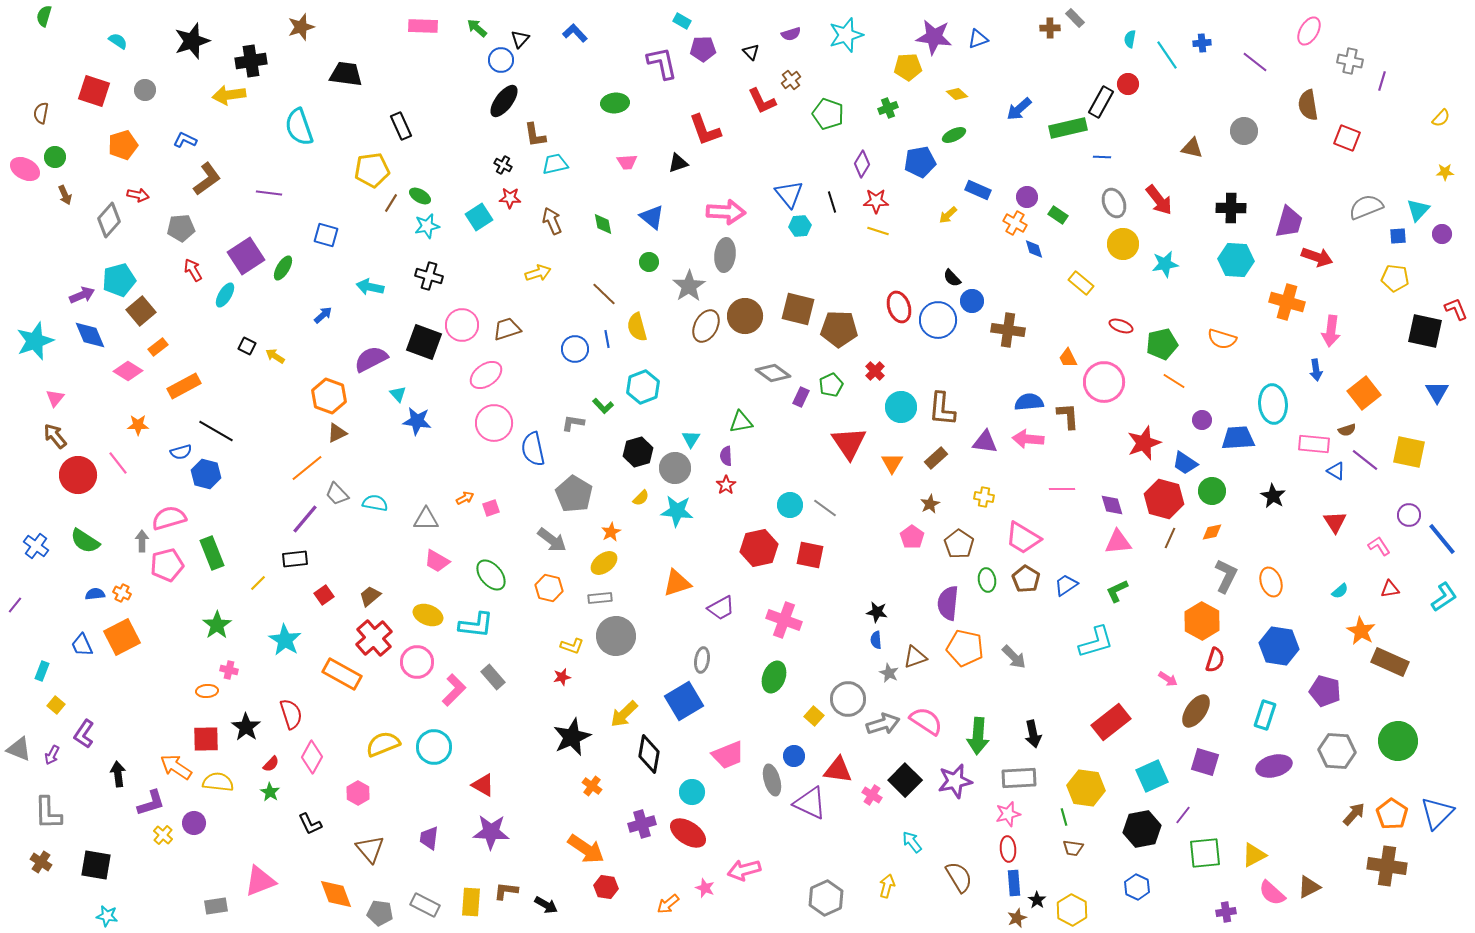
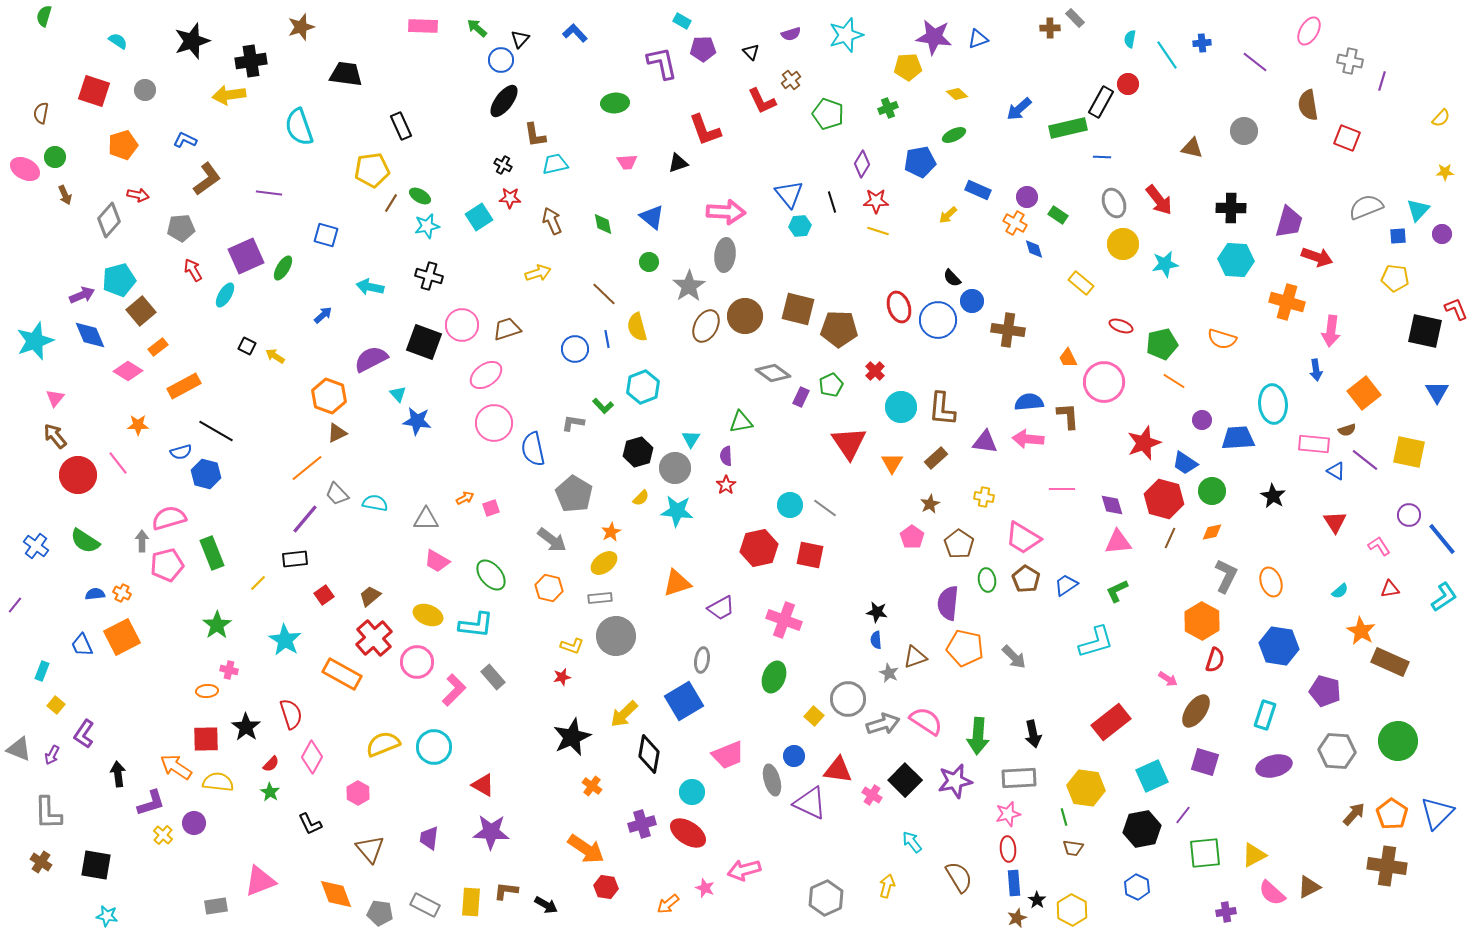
purple square at (246, 256): rotated 9 degrees clockwise
